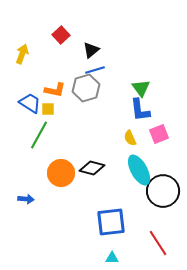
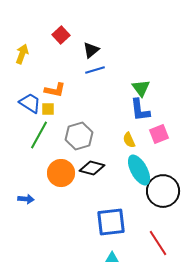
gray hexagon: moved 7 px left, 48 px down
yellow semicircle: moved 1 px left, 2 px down
